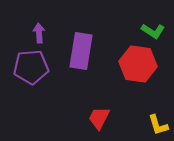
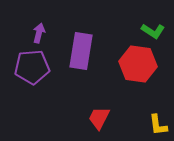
purple arrow: rotated 18 degrees clockwise
purple pentagon: moved 1 px right
yellow L-shape: rotated 10 degrees clockwise
